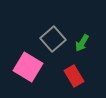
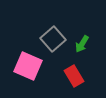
green arrow: moved 1 px down
pink square: moved 1 px up; rotated 8 degrees counterclockwise
